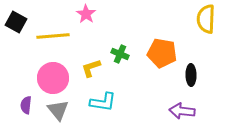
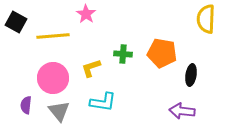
green cross: moved 3 px right; rotated 18 degrees counterclockwise
black ellipse: rotated 10 degrees clockwise
gray triangle: moved 1 px right, 1 px down
